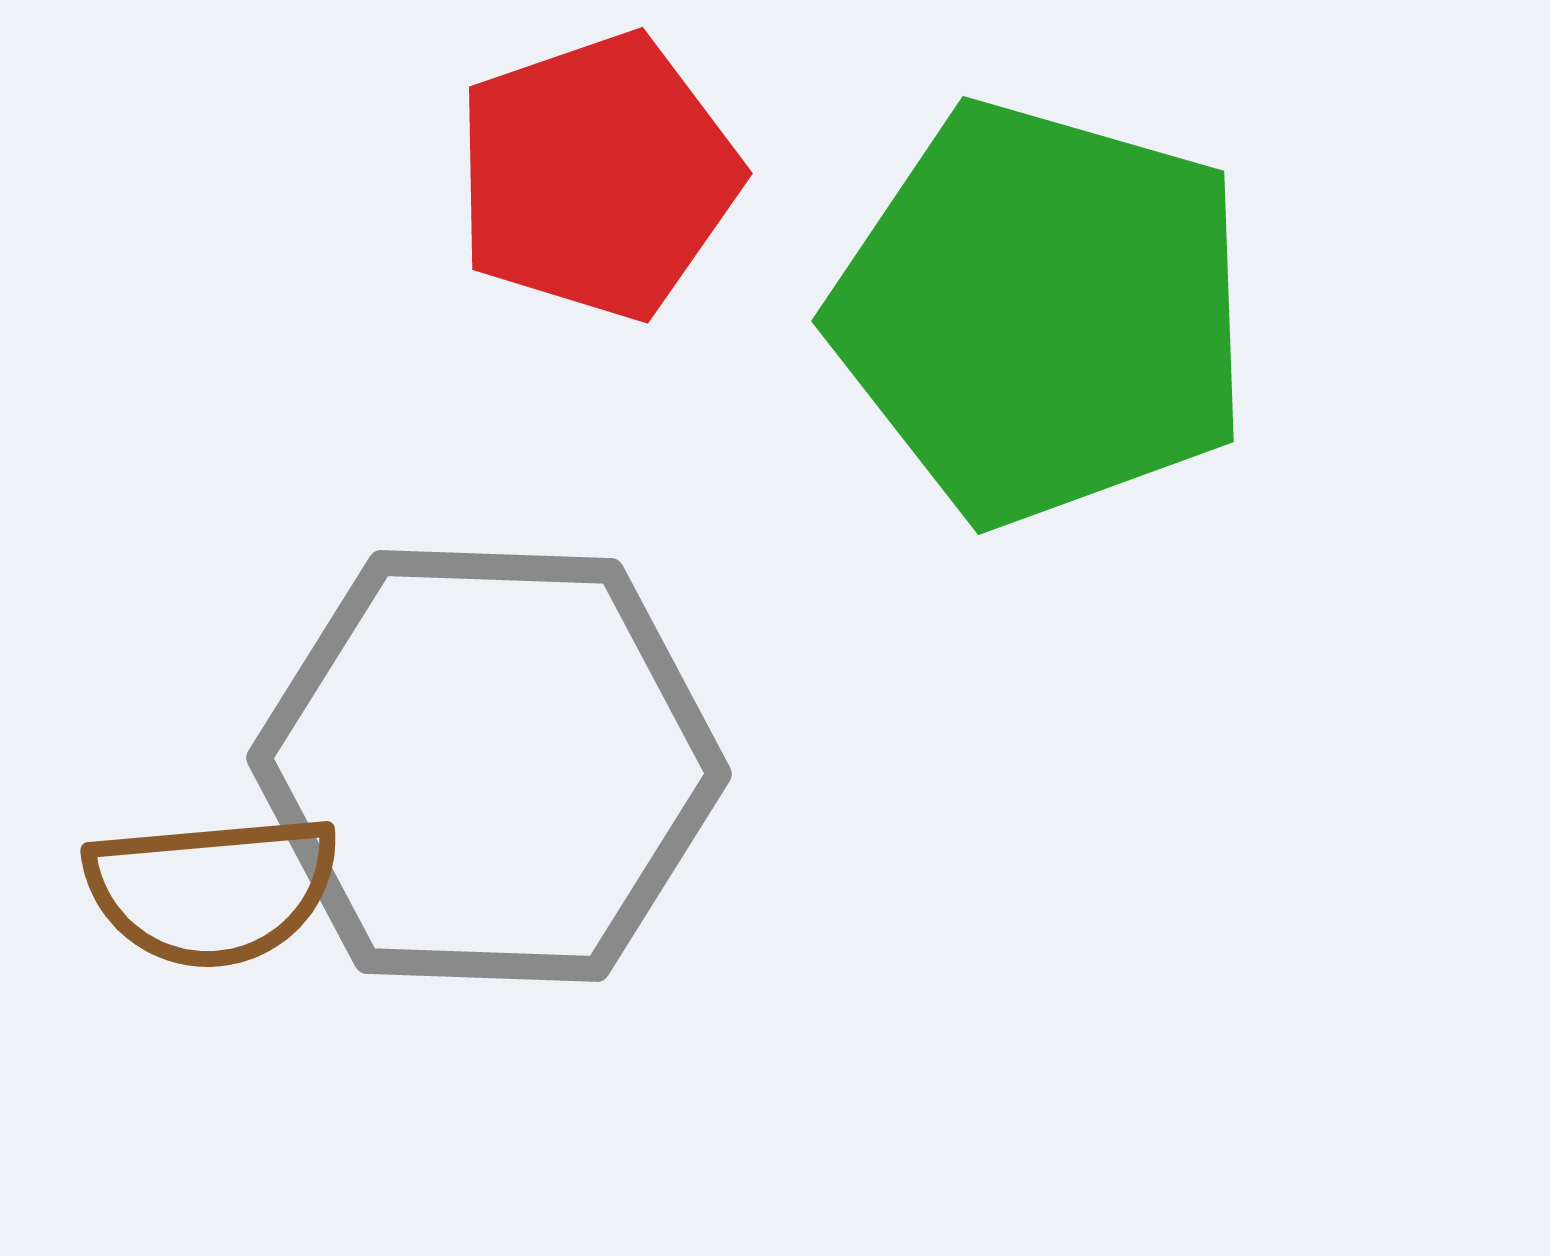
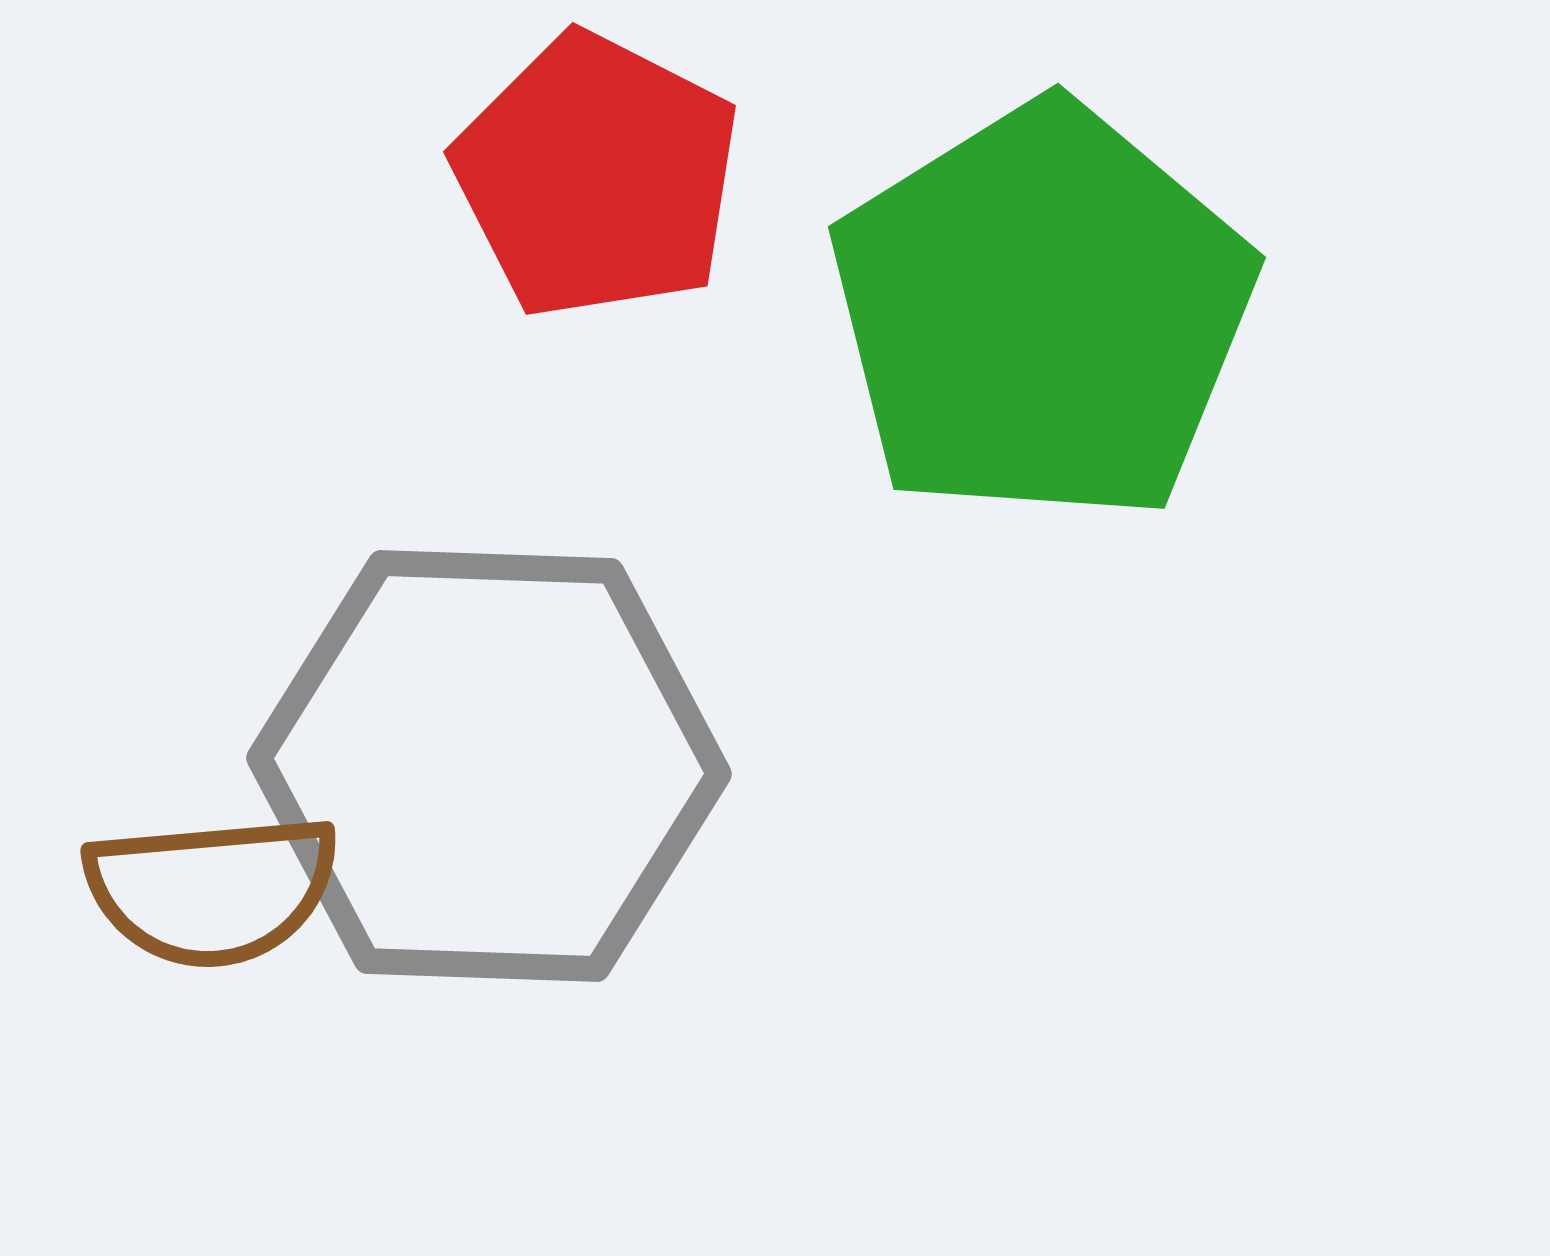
red pentagon: rotated 26 degrees counterclockwise
green pentagon: rotated 24 degrees clockwise
